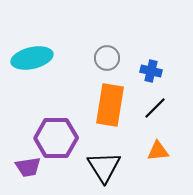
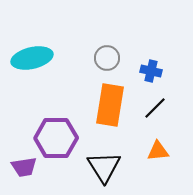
purple trapezoid: moved 4 px left
